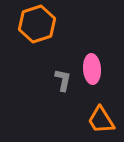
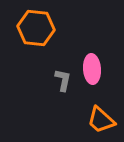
orange hexagon: moved 1 px left, 4 px down; rotated 24 degrees clockwise
orange trapezoid: rotated 16 degrees counterclockwise
